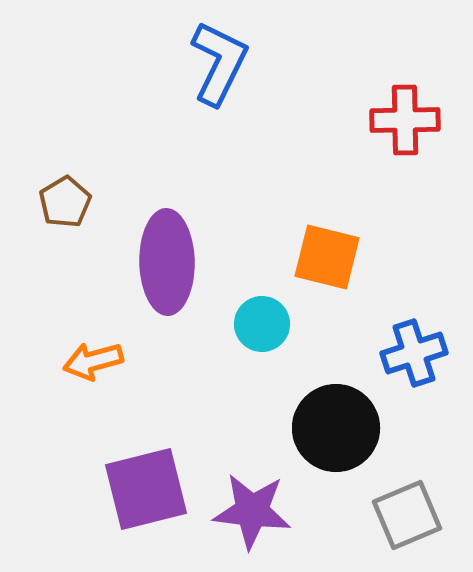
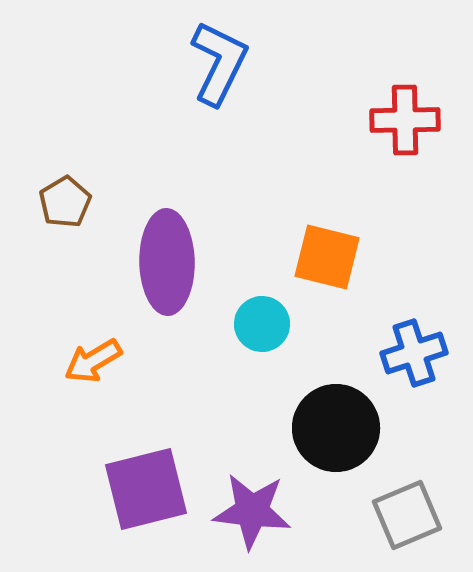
orange arrow: rotated 16 degrees counterclockwise
